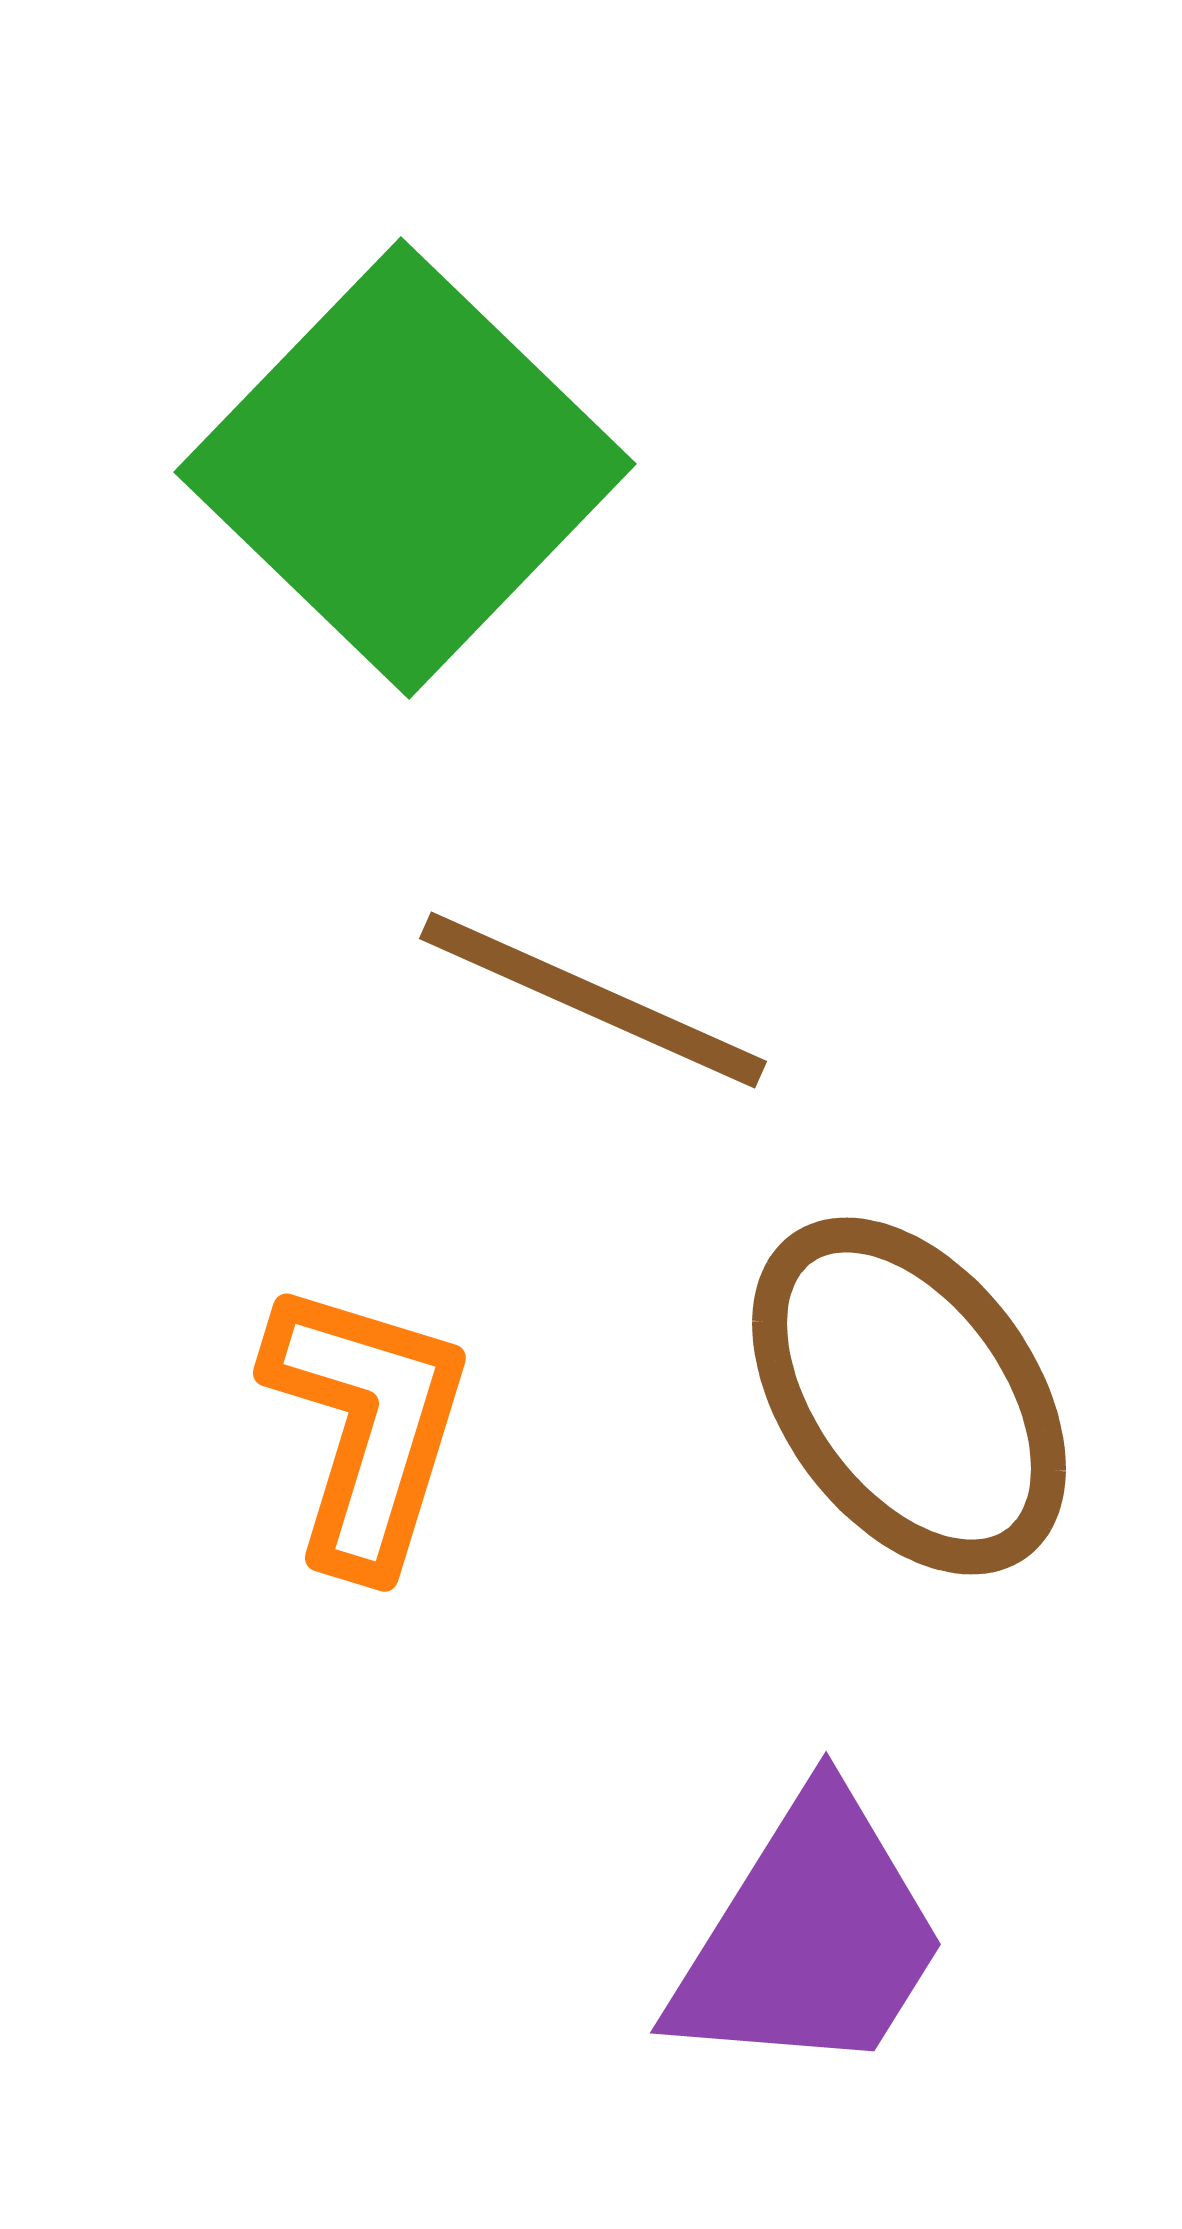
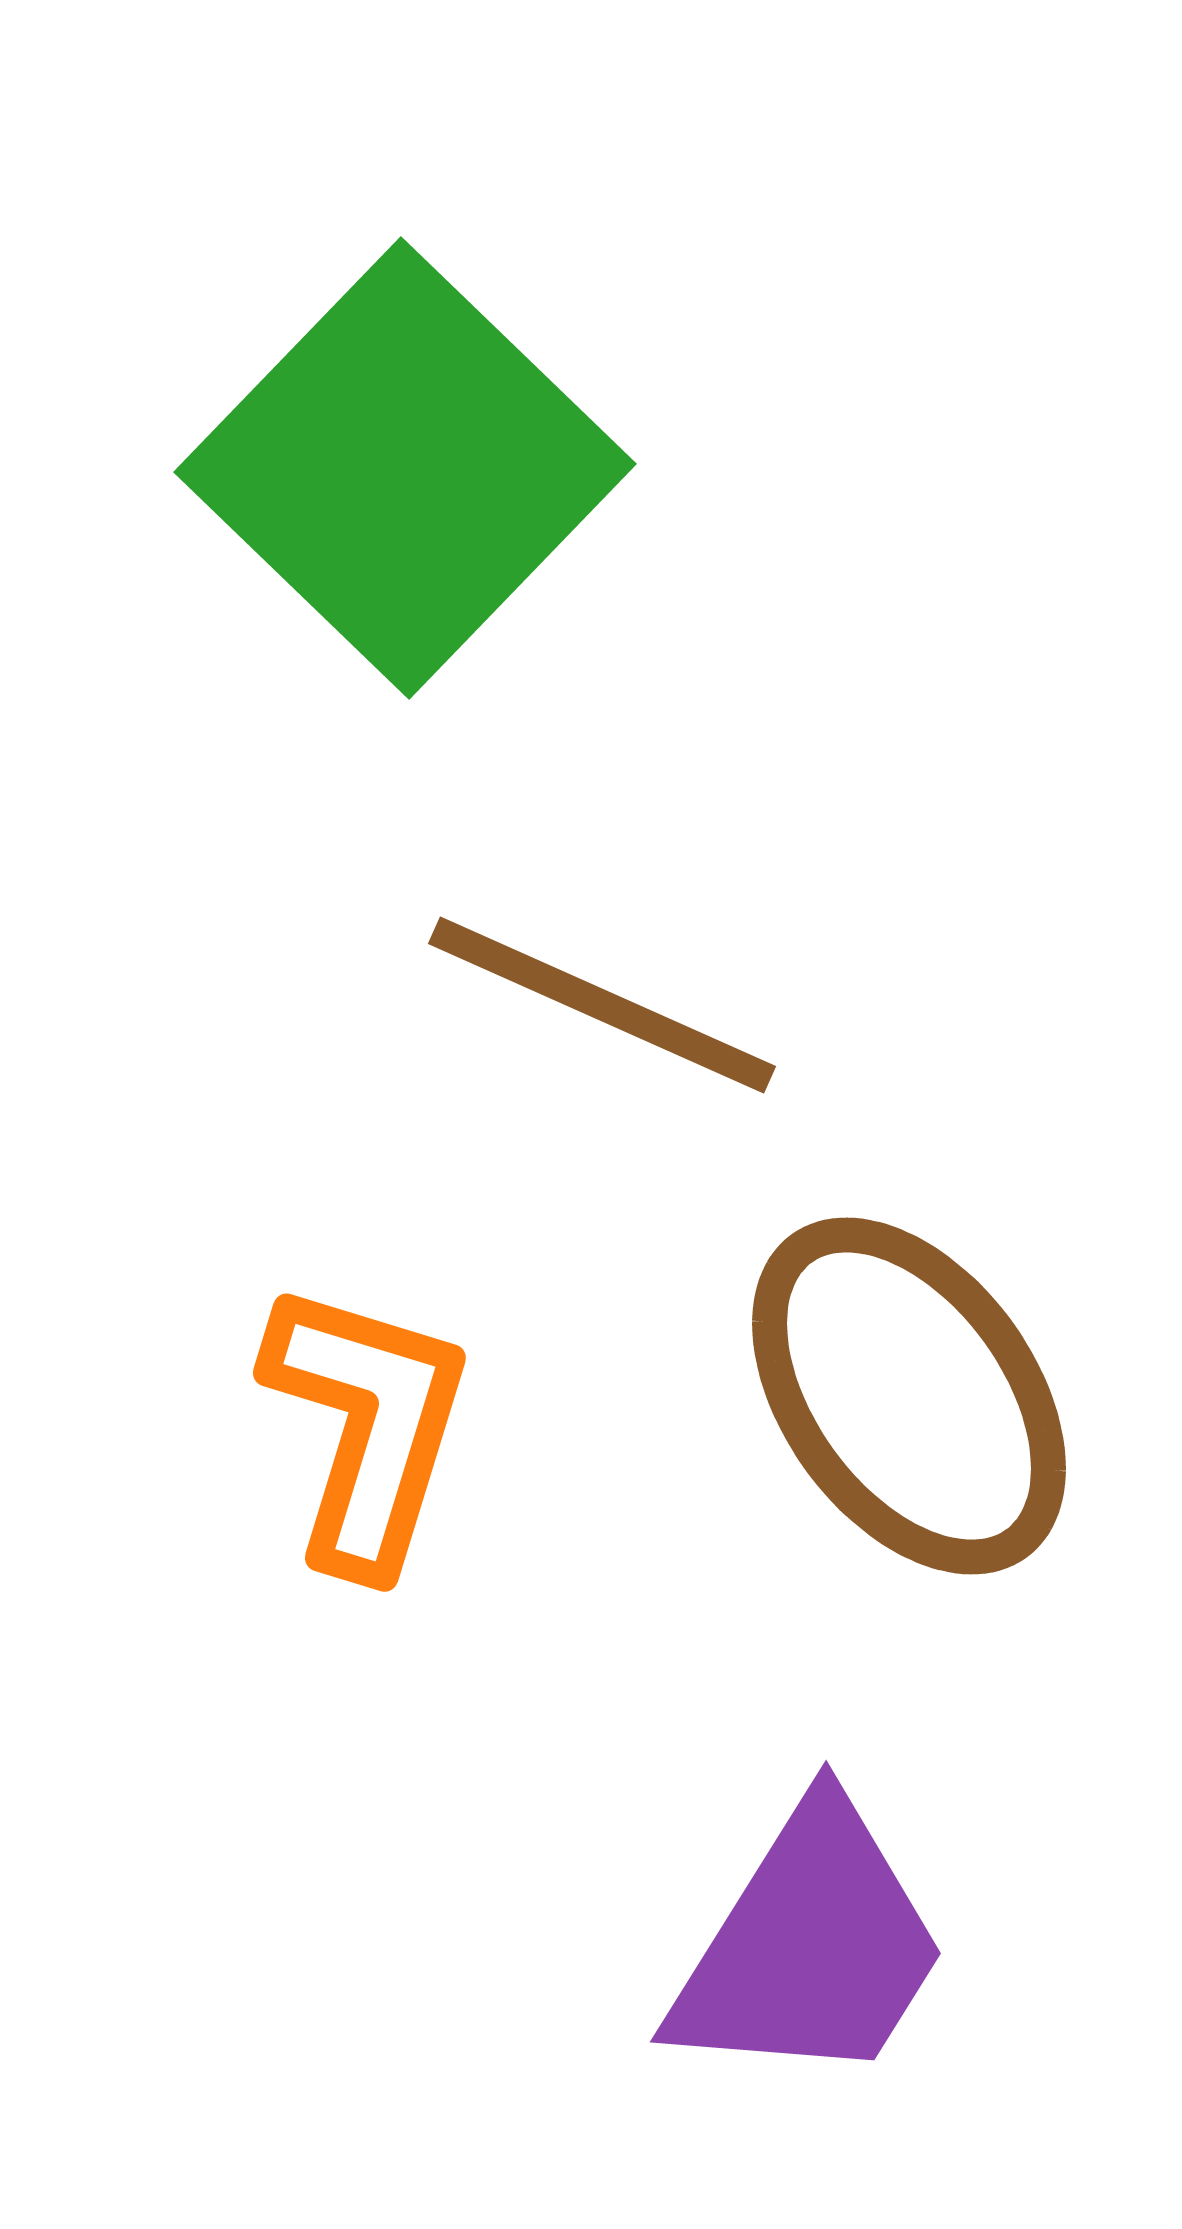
brown line: moved 9 px right, 5 px down
purple trapezoid: moved 9 px down
